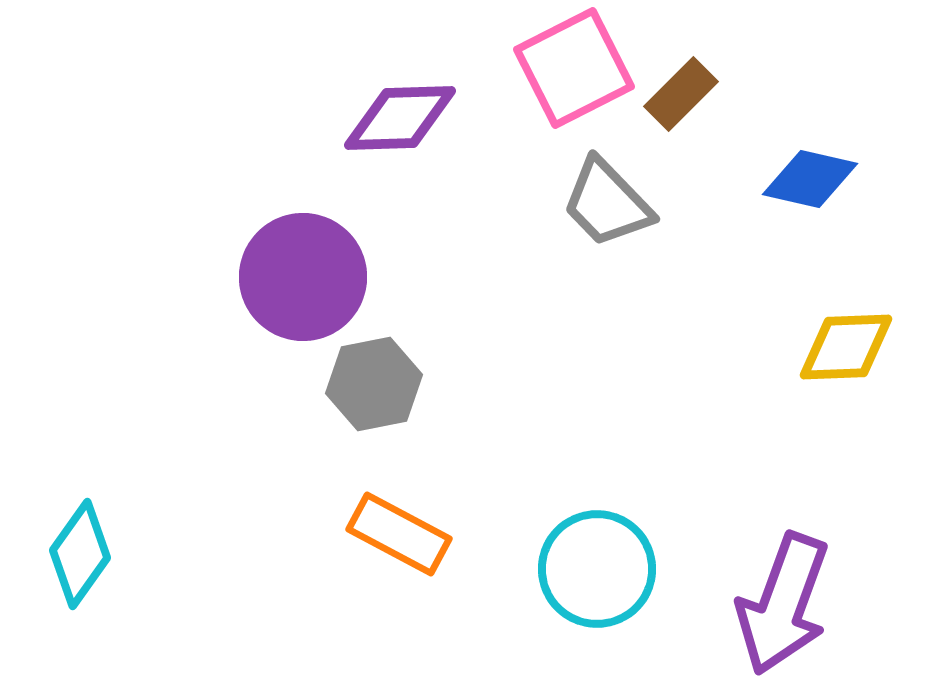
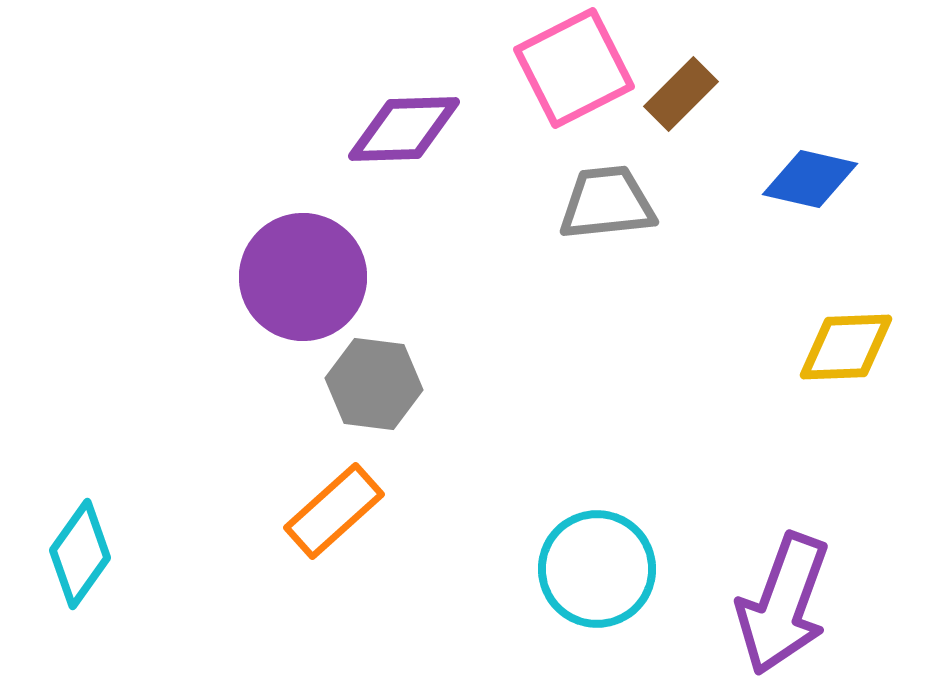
purple diamond: moved 4 px right, 11 px down
gray trapezoid: rotated 128 degrees clockwise
gray hexagon: rotated 18 degrees clockwise
orange rectangle: moved 65 px left, 23 px up; rotated 70 degrees counterclockwise
